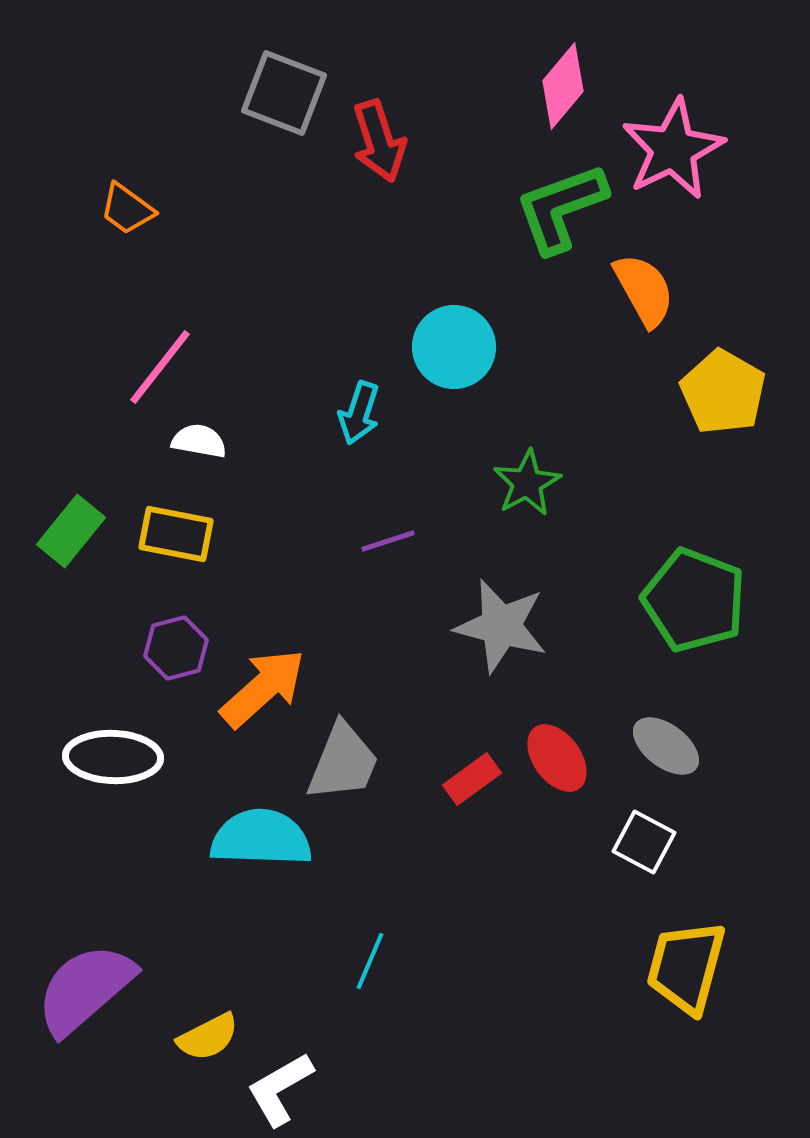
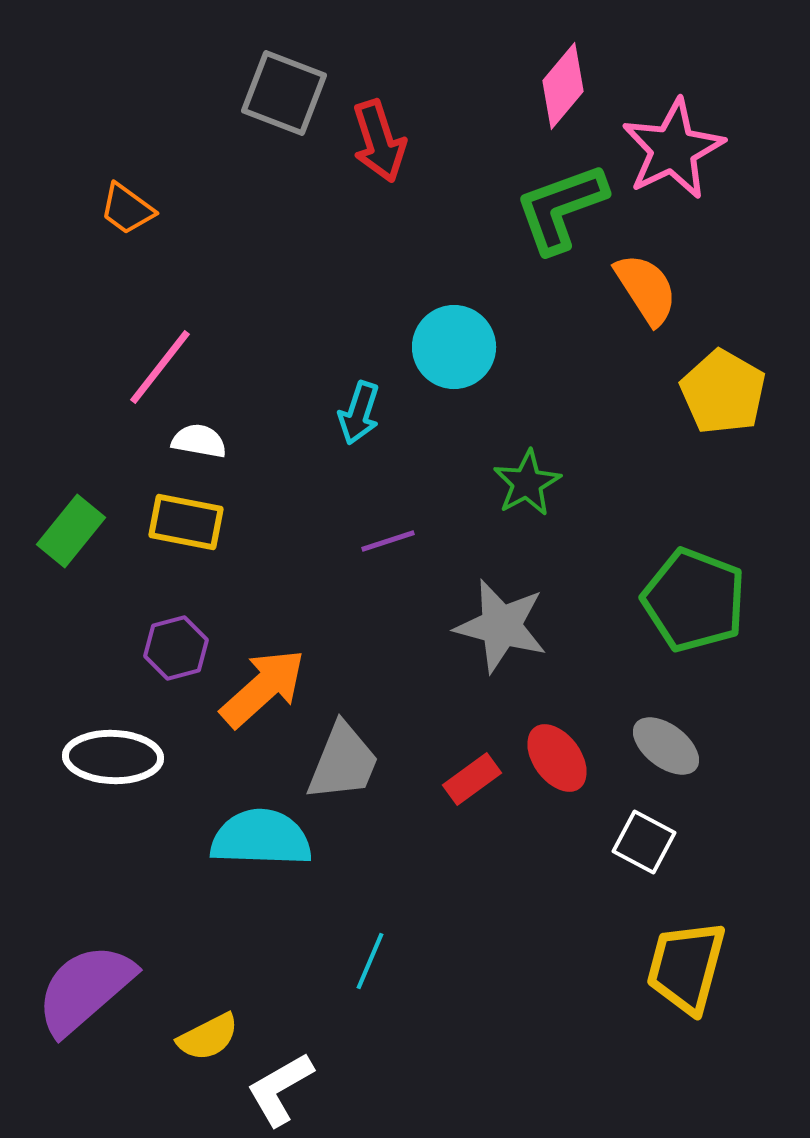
orange semicircle: moved 2 px right, 1 px up; rotated 4 degrees counterclockwise
yellow rectangle: moved 10 px right, 12 px up
